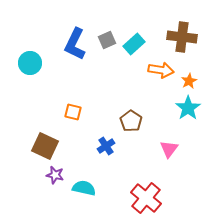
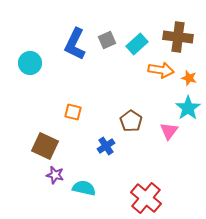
brown cross: moved 4 px left
cyan rectangle: moved 3 px right
orange star: moved 3 px up; rotated 28 degrees counterclockwise
pink triangle: moved 18 px up
